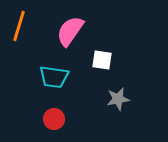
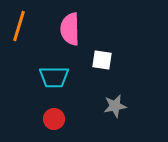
pink semicircle: moved 2 px up; rotated 36 degrees counterclockwise
cyan trapezoid: rotated 8 degrees counterclockwise
gray star: moved 3 px left, 7 px down
